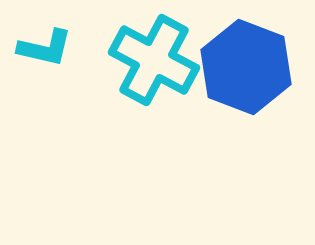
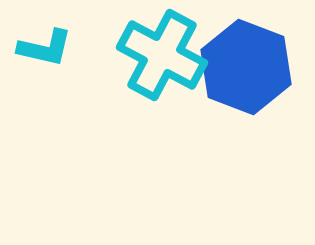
cyan cross: moved 8 px right, 5 px up
